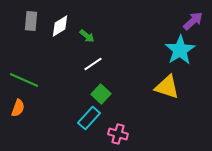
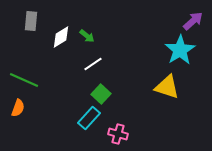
white diamond: moved 1 px right, 11 px down
